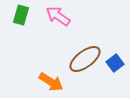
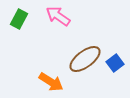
green rectangle: moved 2 px left, 4 px down; rotated 12 degrees clockwise
